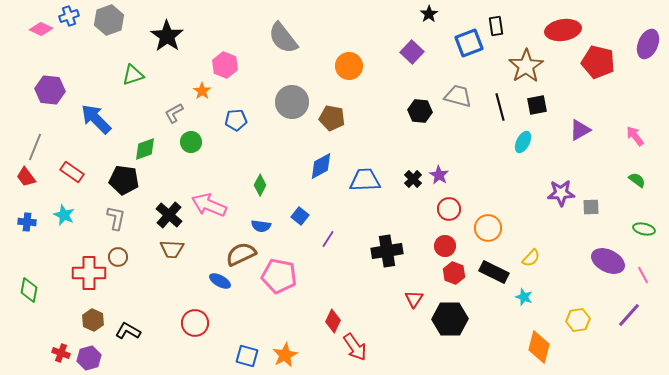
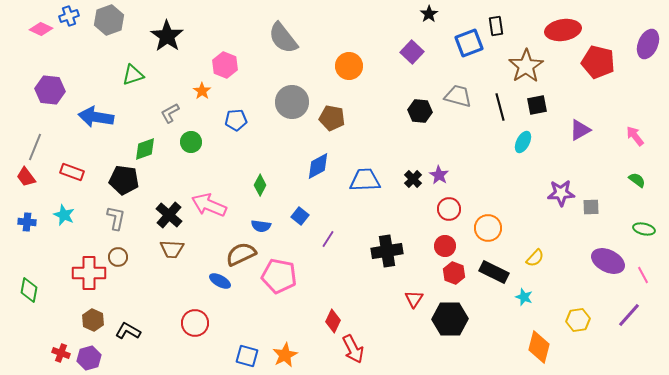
gray L-shape at (174, 113): moved 4 px left
blue arrow at (96, 119): moved 2 px up; rotated 36 degrees counterclockwise
blue diamond at (321, 166): moved 3 px left
red rectangle at (72, 172): rotated 15 degrees counterclockwise
yellow semicircle at (531, 258): moved 4 px right
red arrow at (355, 347): moved 2 px left, 2 px down; rotated 8 degrees clockwise
